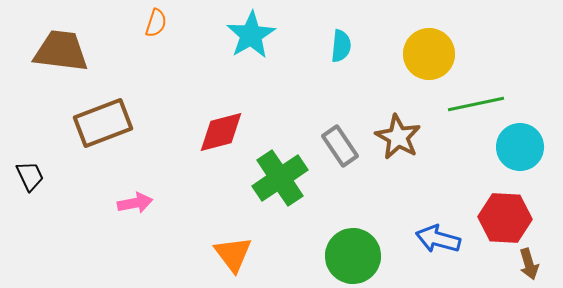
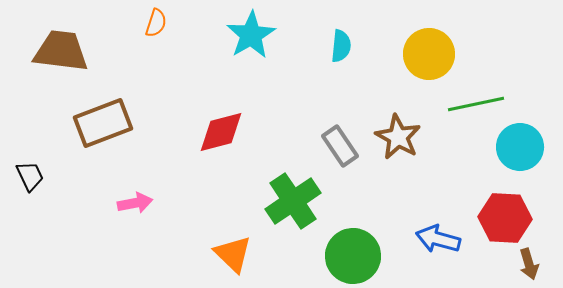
green cross: moved 13 px right, 23 px down
orange triangle: rotated 9 degrees counterclockwise
